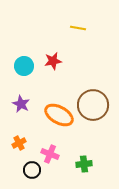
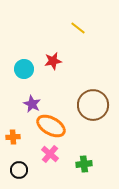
yellow line: rotated 28 degrees clockwise
cyan circle: moved 3 px down
purple star: moved 11 px right
orange ellipse: moved 8 px left, 11 px down
orange cross: moved 6 px left, 6 px up; rotated 24 degrees clockwise
pink cross: rotated 18 degrees clockwise
black circle: moved 13 px left
